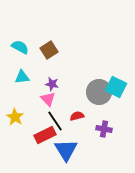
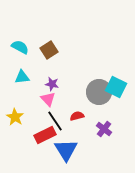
purple cross: rotated 28 degrees clockwise
